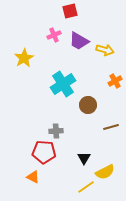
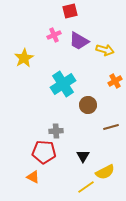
black triangle: moved 1 px left, 2 px up
